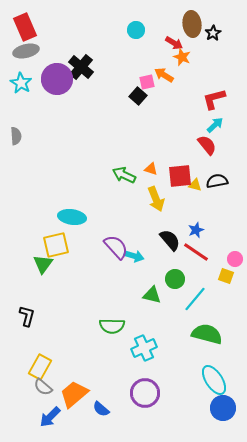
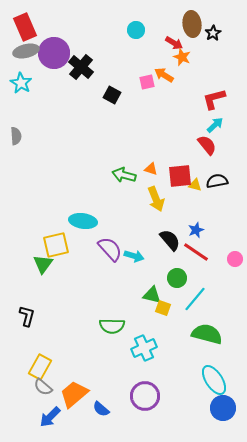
purple circle at (57, 79): moved 3 px left, 26 px up
black square at (138, 96): moved 26 px left, 1 px up; rotated 12 degrees counterclockwise
green arrow at (124, 175): rotated 10 degrees counterclockwise
cyan ellipse at (72, 217): moved 11 px right, 4 px down
purple semicircle at (116, 247): moved 6 px left, 2 px down
yellow square at (226, 276): moved 63 px left, 32 px down
green circle at (175, 279): moved 2 px right, 1 px up
purple circle at (145, 393): moved 3 px down
